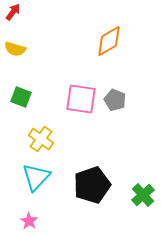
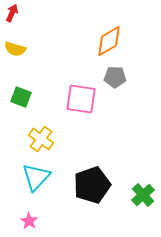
red arrow: moved 1 px left, 1 px down; rotated 12 degrees counterclockwise
gray pentagon: moved 23 px up; rotated 20 degrees counterclockwise
